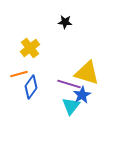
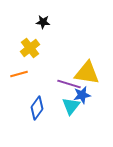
black star: moved 22 px left
yellow triangle: rotated 8 degrees counterclockwise
blue diamond: moved 6 px right, 21 px down
blue star: rotated 18 degrees clockwise
